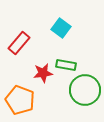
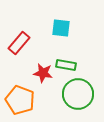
cyan square: rotated 30 degrees counterclockwise
red star: rotated 18 degrees clockwise
green circle: moved 7 px left, 4 px down
